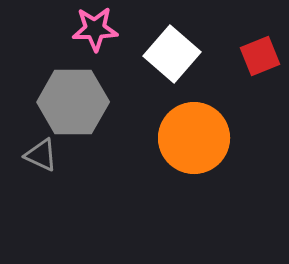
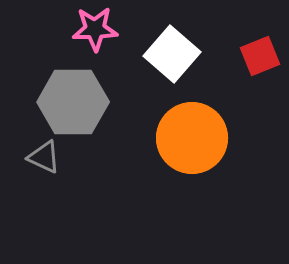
orange circle: moved 2 px left
gray triangle: moved 3 px right, 2 px down
